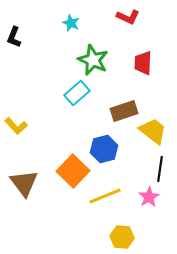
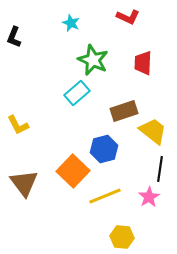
yellow L-shape: moved 2 px right, 1 px up; rotated 15 degrees clockwise
